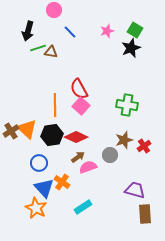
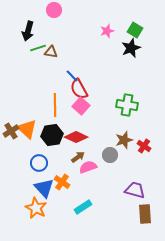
blue line: moved 2 px right, 44 px down
red cross: rotated 24 degrees counterclockwise
